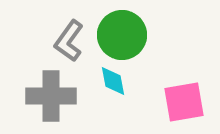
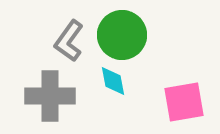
gray cross: moved 1 px left
